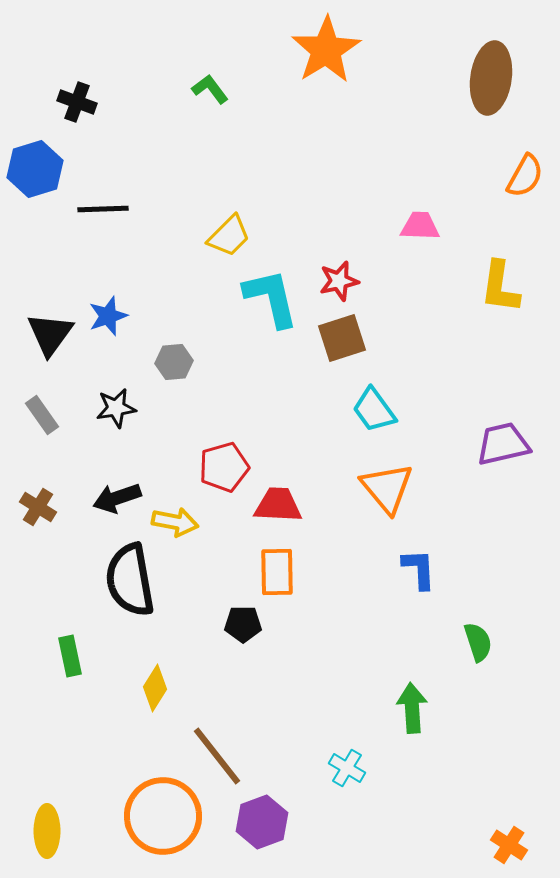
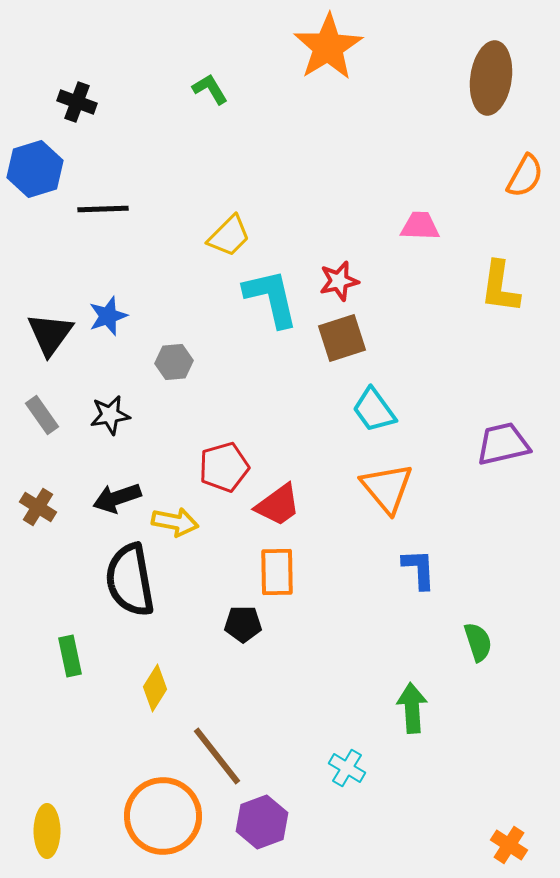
orange star: moved 2 px right, 3 px up
green L-shape: rotated 6 degrees clockwise
black star: moved 6 px left, 7 px down
red trapezoid: rotated 141 degrees clockwise
